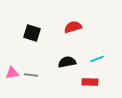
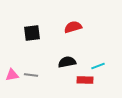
black square: rotated 24 degrees counterclockwise
cyan line: moved 1 px right, 7 px down
pink triangle: moved 2 px down
red rectangle: moved 5 px left, 2 px up
